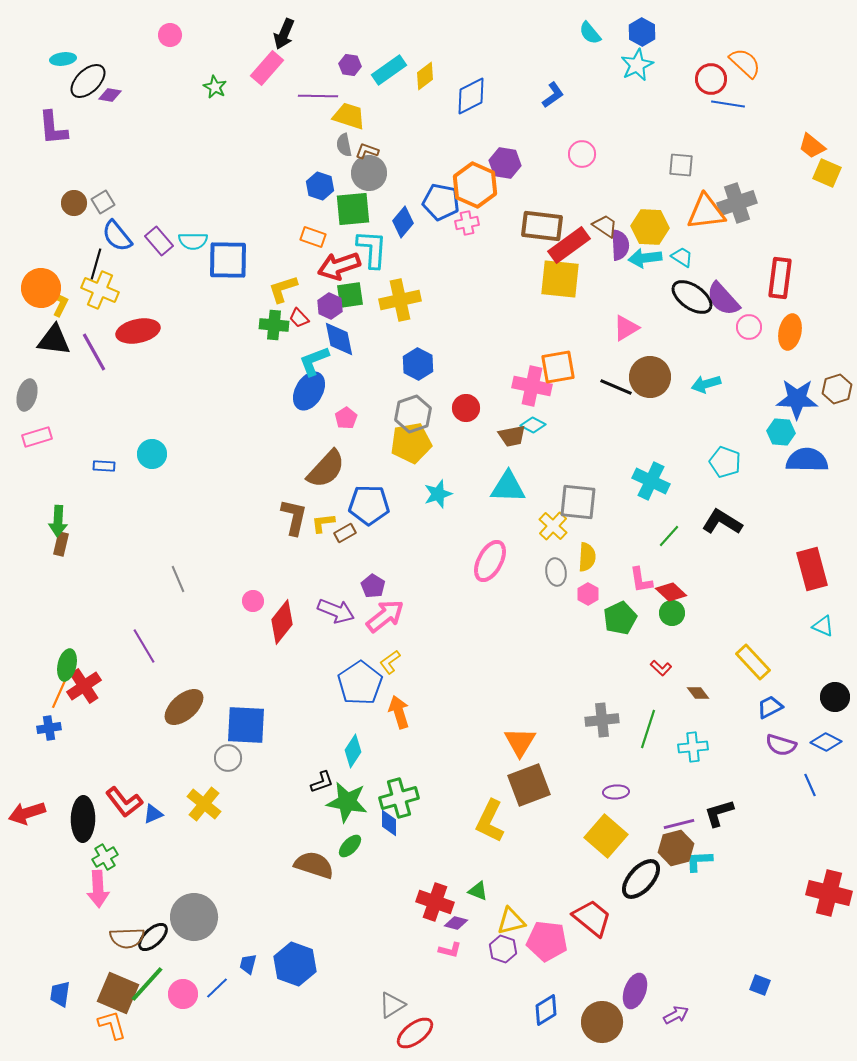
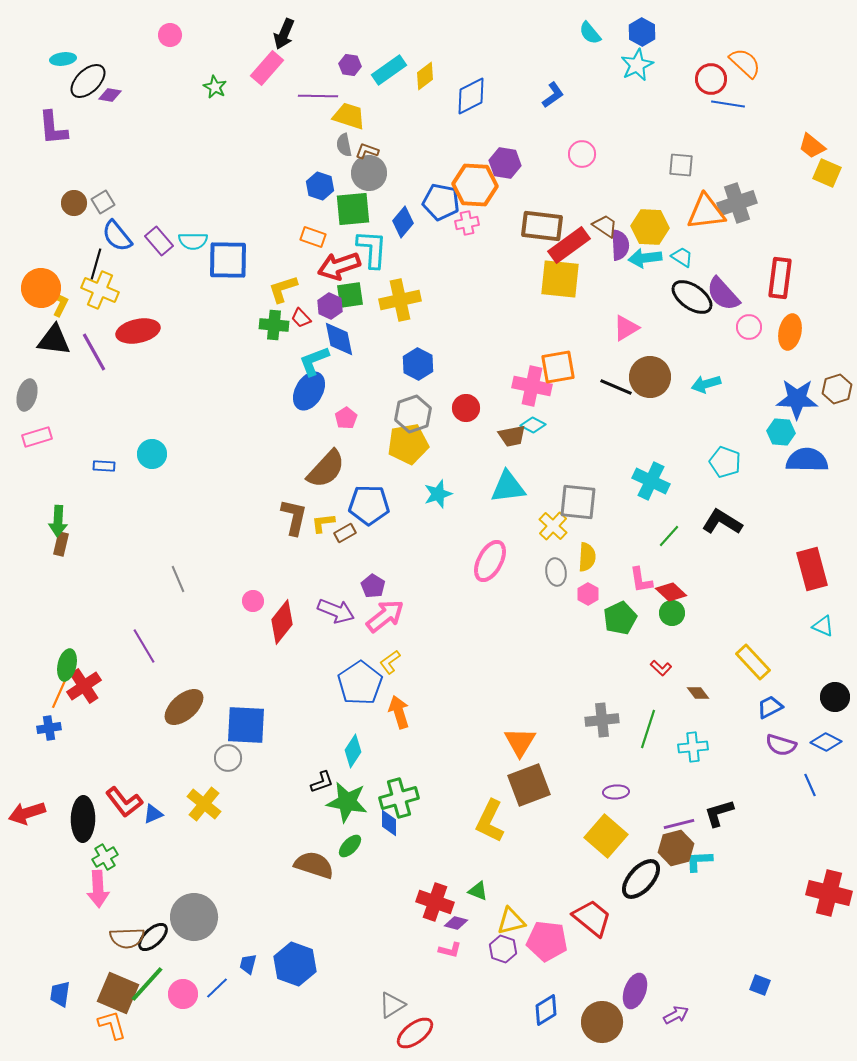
orange hexagon at (475, 185): rotated 21 degrees counterclockwise
purple semicircle at (723, 299): moved 5 px up
red trapezoid at (299, 318): moved 2 px right
yellow pentagon at (411, 443): moved 3 px left, 1 px down
cyan triangle at (508, 487): rotated 9 degrees counterclockwise
